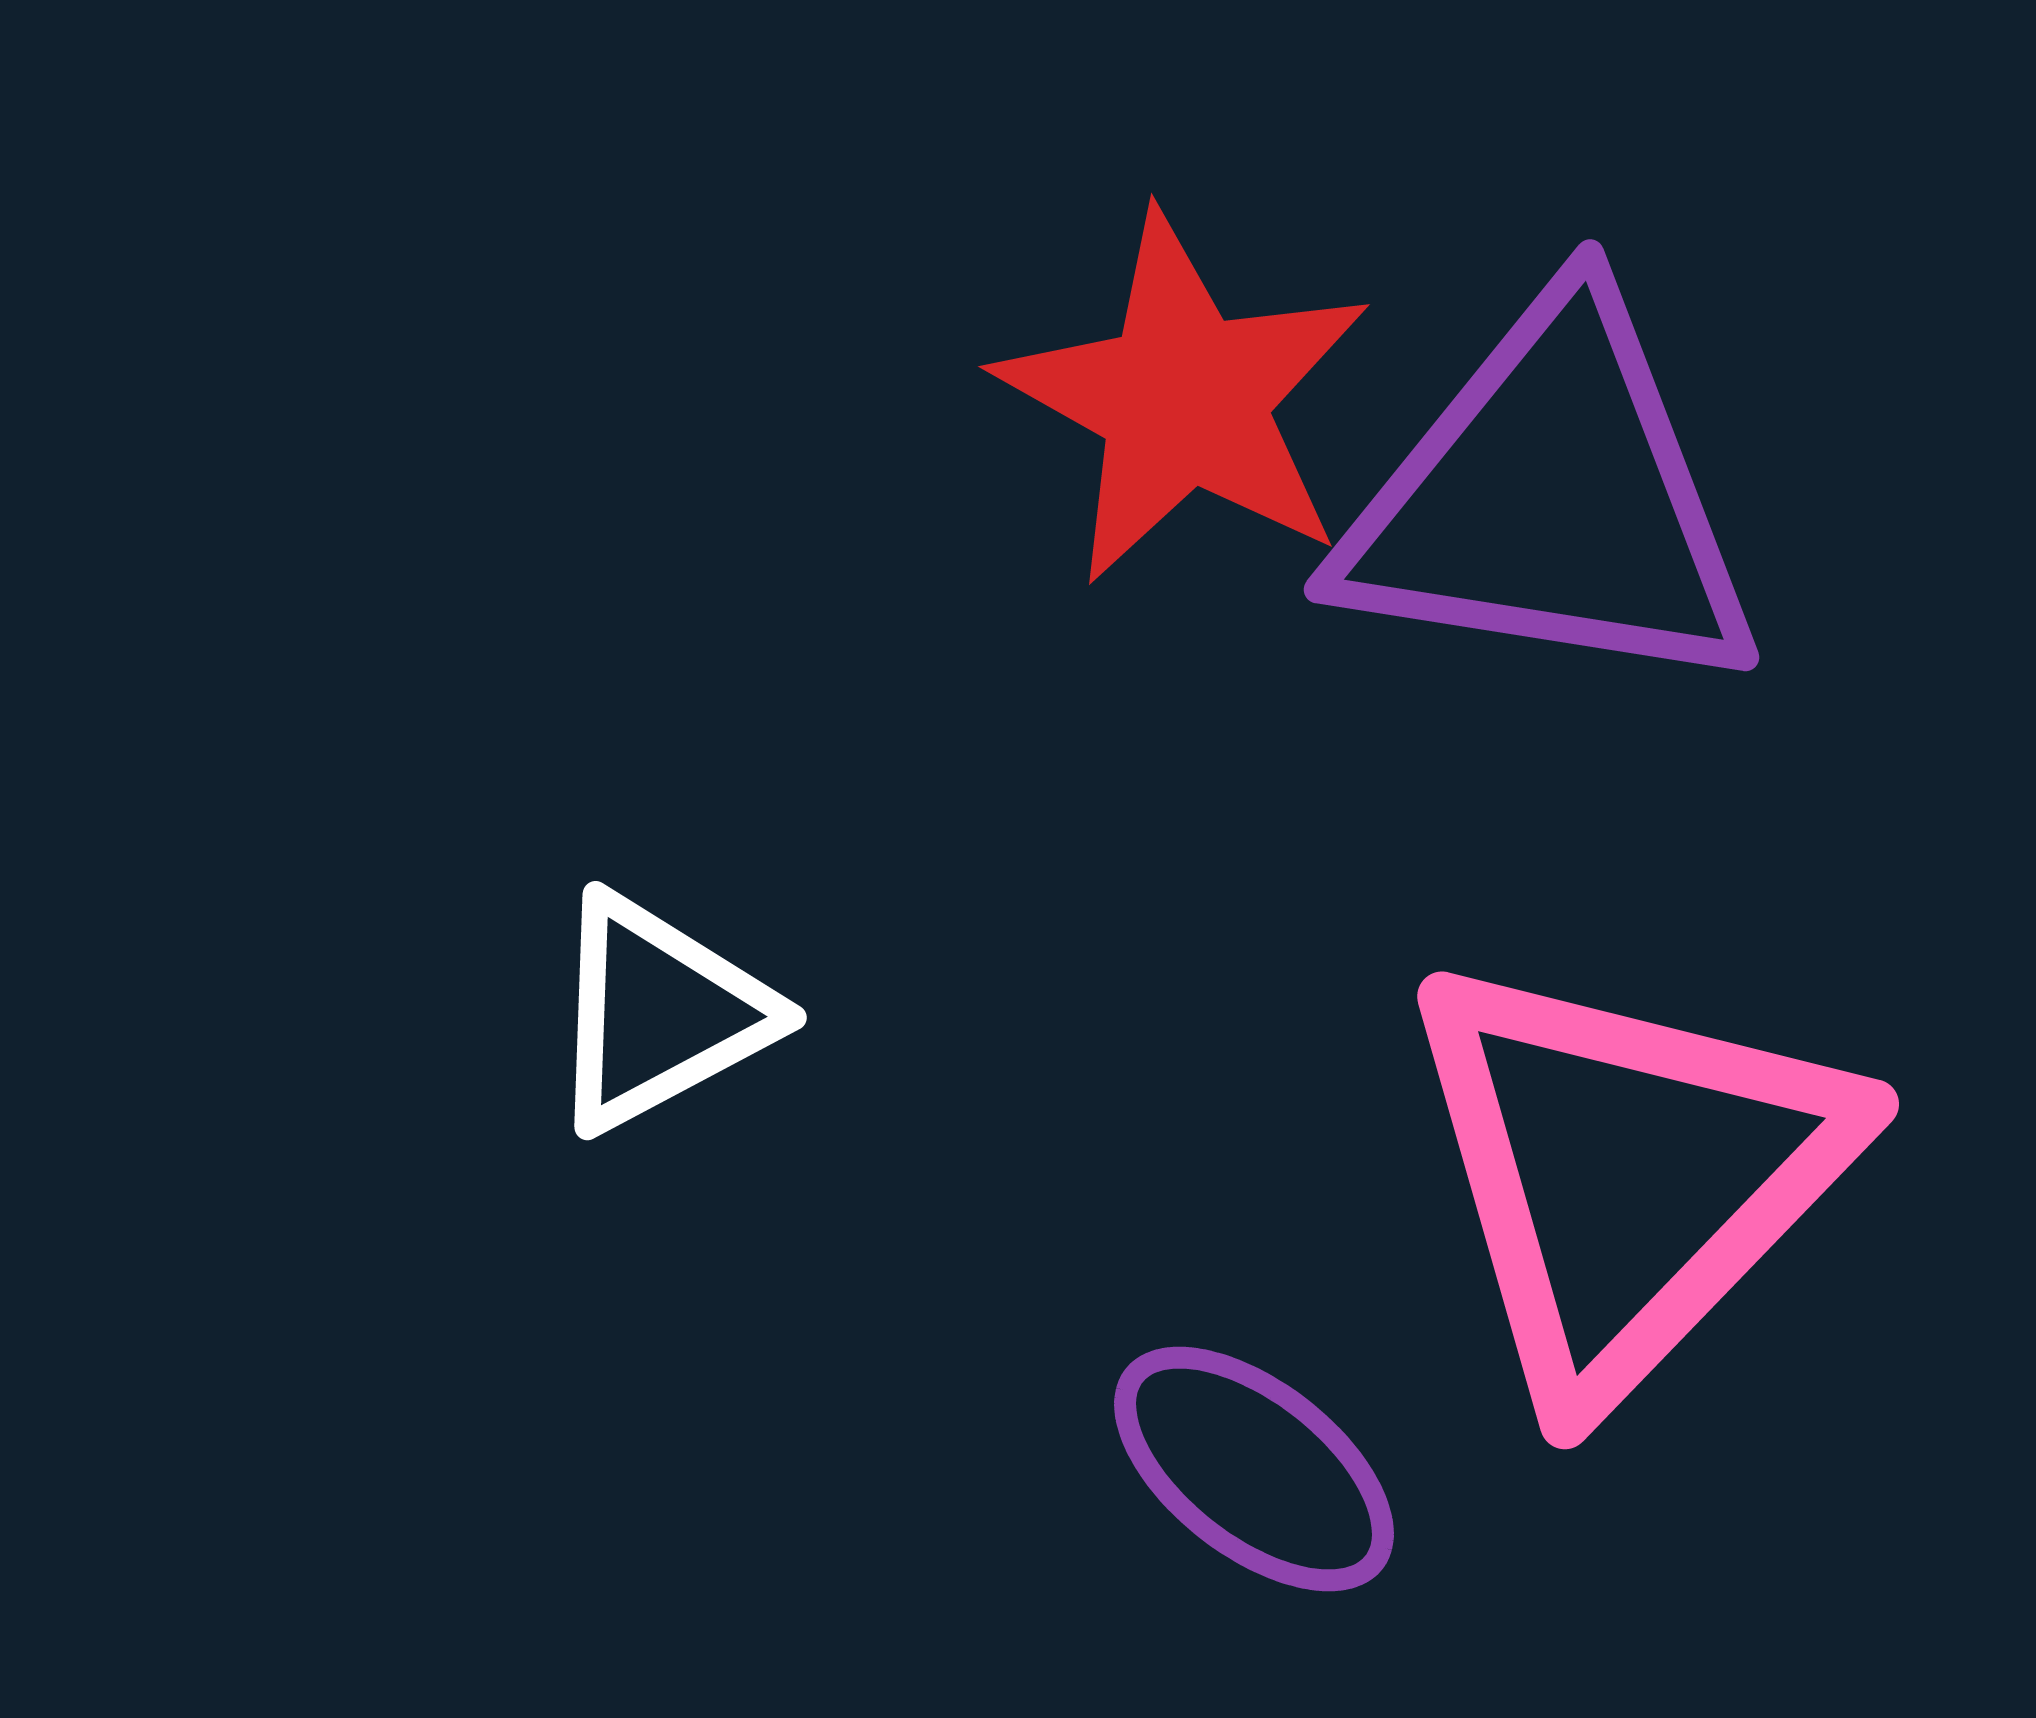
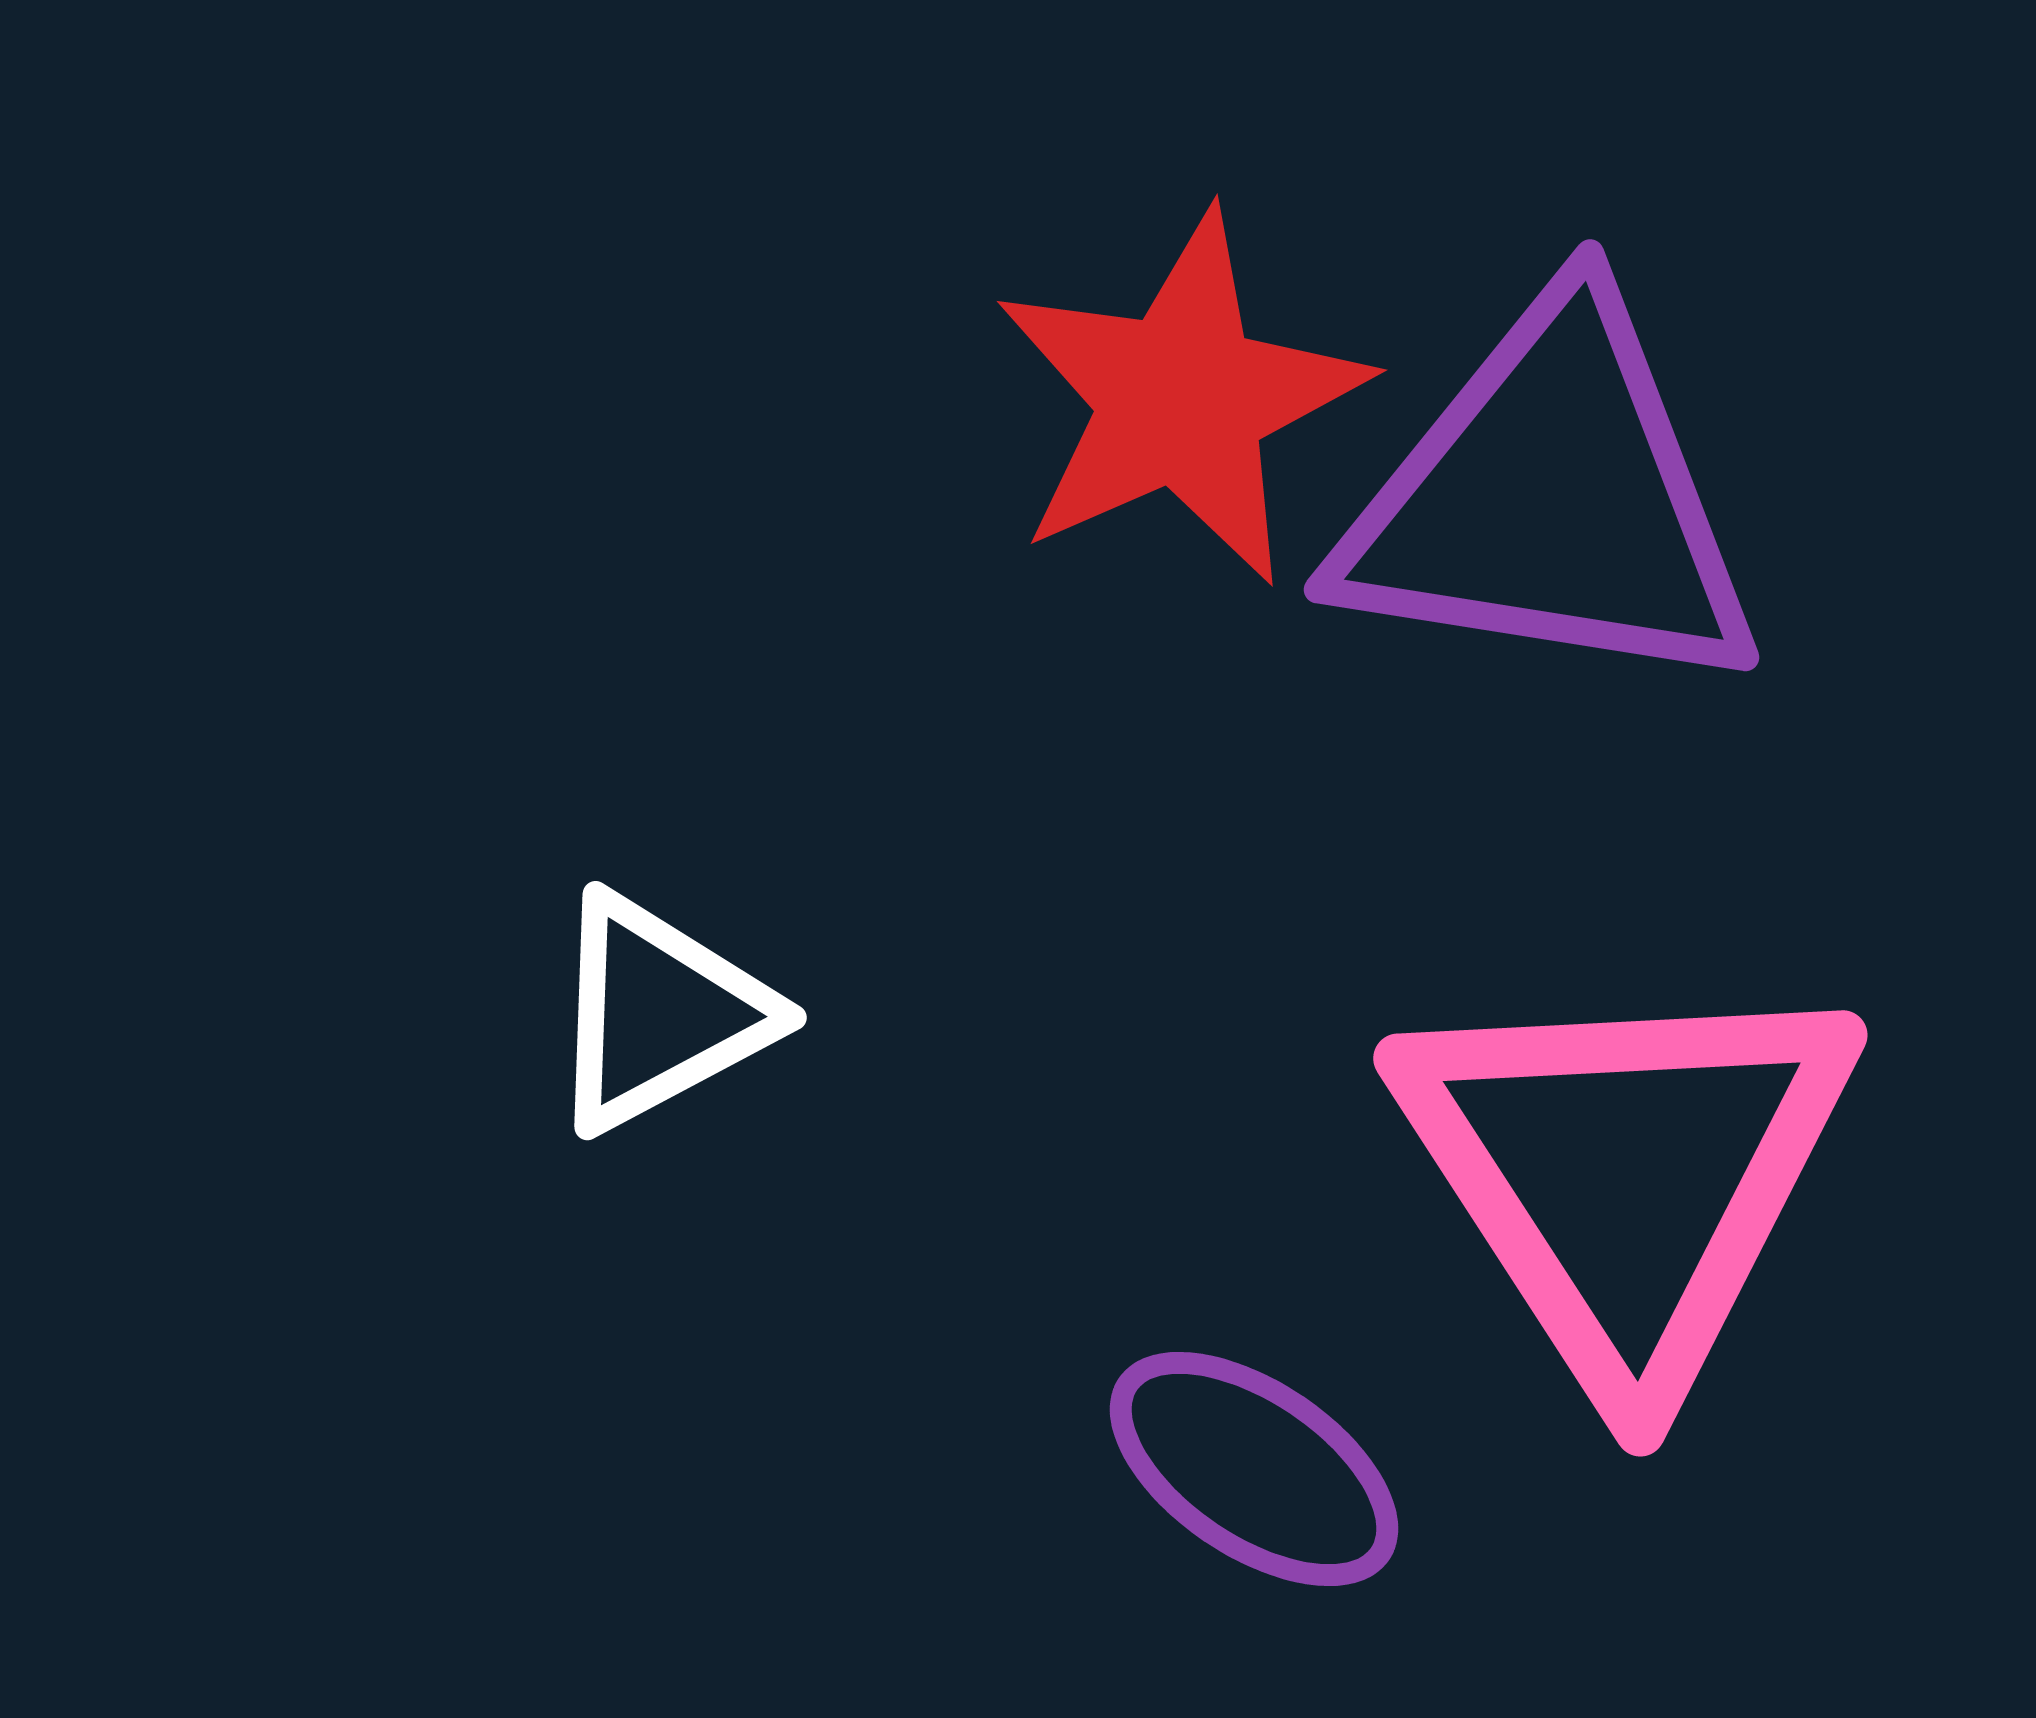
red star: moved 3 px left; rotated 19 degrees clockwise
pink triangle: rotated 17 degrees counterclockwise
purple ellipse: rotated 4 degrees counterclockwise
